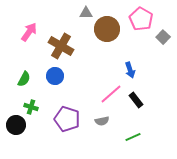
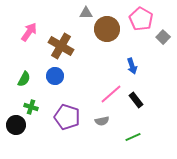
blue arrow: moved 2 px right, 4 px up
purple pentagon: moved 2 px up
